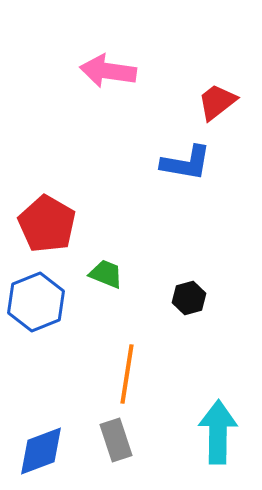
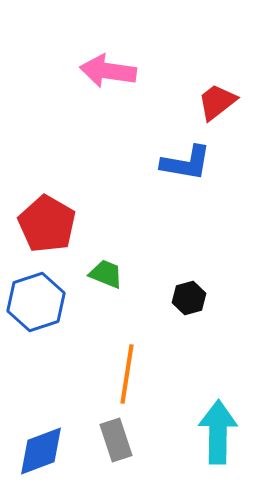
blue hexagon: rotated 4 degrees clockwise
